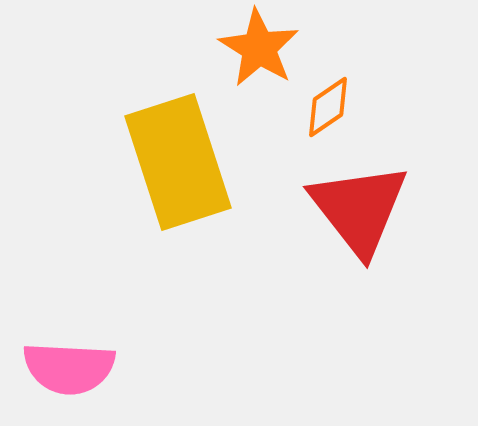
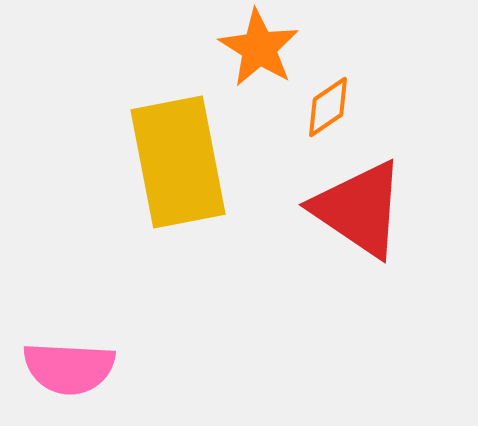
yellow rectangle: rotated 7 degrees clockwise
red triangle: rotated 18 degrees counterclockwise
